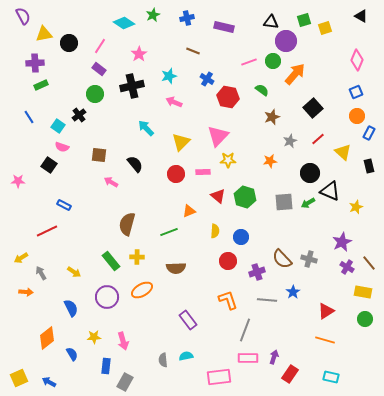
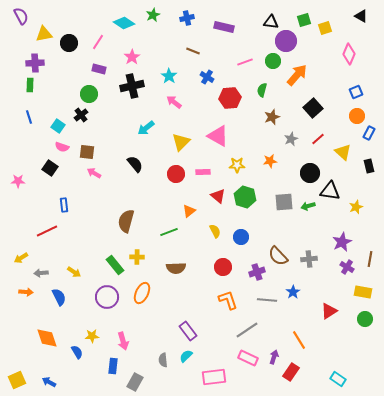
purple semicircle at (23, 16): moved 2 px left
pink line at (100, 46): moved 2 px left, 4 px up
pink star at (139, 54): moved 7 px left, 3 px down
pink diamond at (357, 60): moved 8 px left, 6 px up
pink line at (249, 62): moved 4 px left
purple rectangle at (99, 69): rotated 24 degrees counterclockwise
orange arrow at (295, 74): moved 2 px right, 1 px down
cyan star at (169, 76): rotated 21 degrees counterclockwise
blue cross at (207, 79): moved 2 px up
green rectangle at (41, 85): moved 11 px left; rotated 64 degrees counterclockwise
green semicircle at (262, 90): rotated 112 degrees counterclockwise
green circle at (95, 94): moved 6 px left
red hexagon at (228, 97): moved 2 px right, 1 px down; rotated 15 degrees counterclockwise
pink arrow at (174, 102): rotated 14 degrees clockwise
black cross at (79, 115): moved 2 px right
blue line at (29, 117): rotated 16 degrees clockwise
cyan arrow at (146, 128): rotated 84 degrees counterclockwise
pink triangle at (218, 136): rotated 45 degrees counterclockwise
gray star at (290, 141): moved 1 px right, 2 px up
brown square at (99, 155): moved 12 px left, 3 px up
yellow star at (228, 160): moved 9 px right, 5 px down
black square at (49, 165): moved 1 px right, 3 px down
pink arrow at (111, 182): moved 17 px left, 9 px up
black triangle at (330, 191): rotated 15 degrees counterclockwise
green arrow at (308, 203): moved 3 px down; rotated 16 degrees clockwise
blue rectangle at (64, 205): rotated 56 degrees clockwise
orange triangle at (189, 211): rotated 16 degrees counterclockwise
brown semicircle at (127, 224): moved 1 px left, 3 px up
yellow semicircle at (215, 231): rotated 32 degrees counterclockwise
brown semicircle at (282, 259): moved 4 px left, 3 px up
gray cross at (309, 259): rotated 21 degrees counterclockwise
green rectangle at (111, 261): moved 4 px right, 4 px down
red circle at (228, 261): moved 5 px left, 6 px down
brown line at (369, 263): moved 1 px right, 4 px up; rotated 49 degrees clockwise
gray arrow at (41, 273): rotated 64 degrees counterclockwise
orange ellipse at (142, 290): moved 3 px down; rotated 35 degrees counterclockwise
blue semicircle at (71, 308): moved 12 px left, 11 px up
red triangle at (326, 311): moved 3 px right
purple rectangle at (188, 320): moved 11 px down
gray line at (245, 330): moved 2 px right; rotated 35 degrees clockwise
yellow star at (94, 337): moved 2 px left, 1 px up
orange diamond at (47, 338): rotated 70 degrees counterclockwise
orange line at (325, 340): moved 26 px left; rotated 42 degrees clockwise
blue semicircle at (72, 354): moved 5 px right, 2 px up
cyan semicircle at (186, 356): rotated 32 degrees counterclockwise
pink rectangle at (248, 358): rotated 24 degrees clockwise
blue rectangle at (106, 366): moved 7 px right
red rectangle at (290, 374): moved 1 px right, 2 px up
pink rectangle at (219, 377): moved 5 px left
cyan rectangle at (331, 377): moved 7 px right, 2 px down; rotated 21 degrees clockwise
yellow square at (19, 378): moved 2 px left, 2 px down
gray rectangle at (125, 382): moved 10 px right
